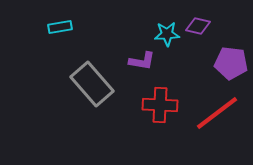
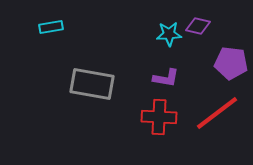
cyan rectangle: moved 9 px left
cyan star: moved 2 px right
purple L-shape: moved 24 px right, 17 px down
gray rectangle: rotated 39 degrees counterclockwise
red cross: moved 1 px left, 12 px down
